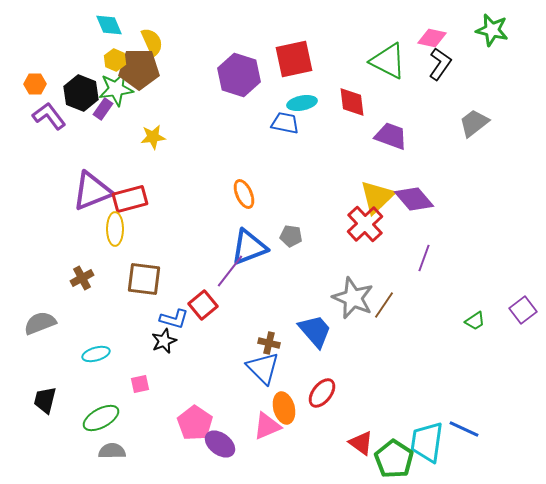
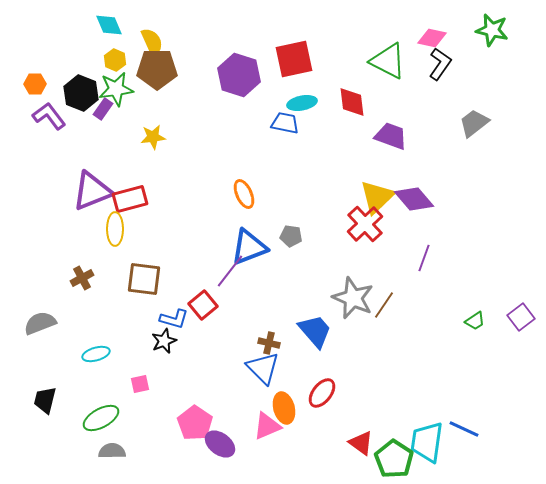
brown pentagon at (139, 69): moved 18 px right
purple square at (523, 310): moved 2 px left, 7 px down
